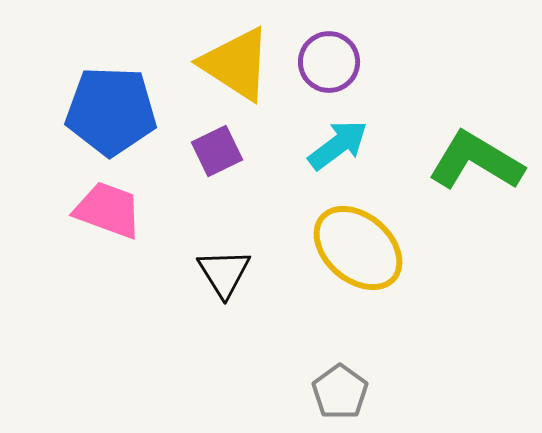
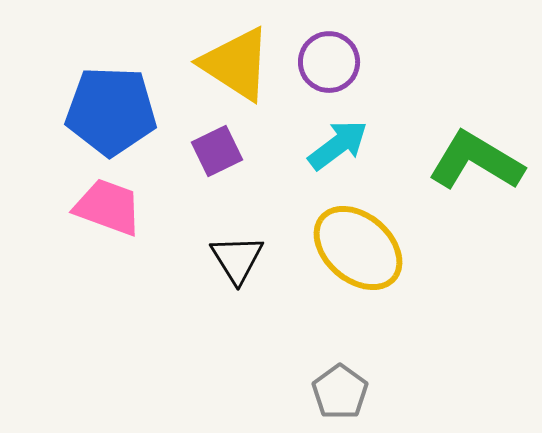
pink trapezoid: moved 3 px up
black triangle: moved 13 px right, 14 px up
